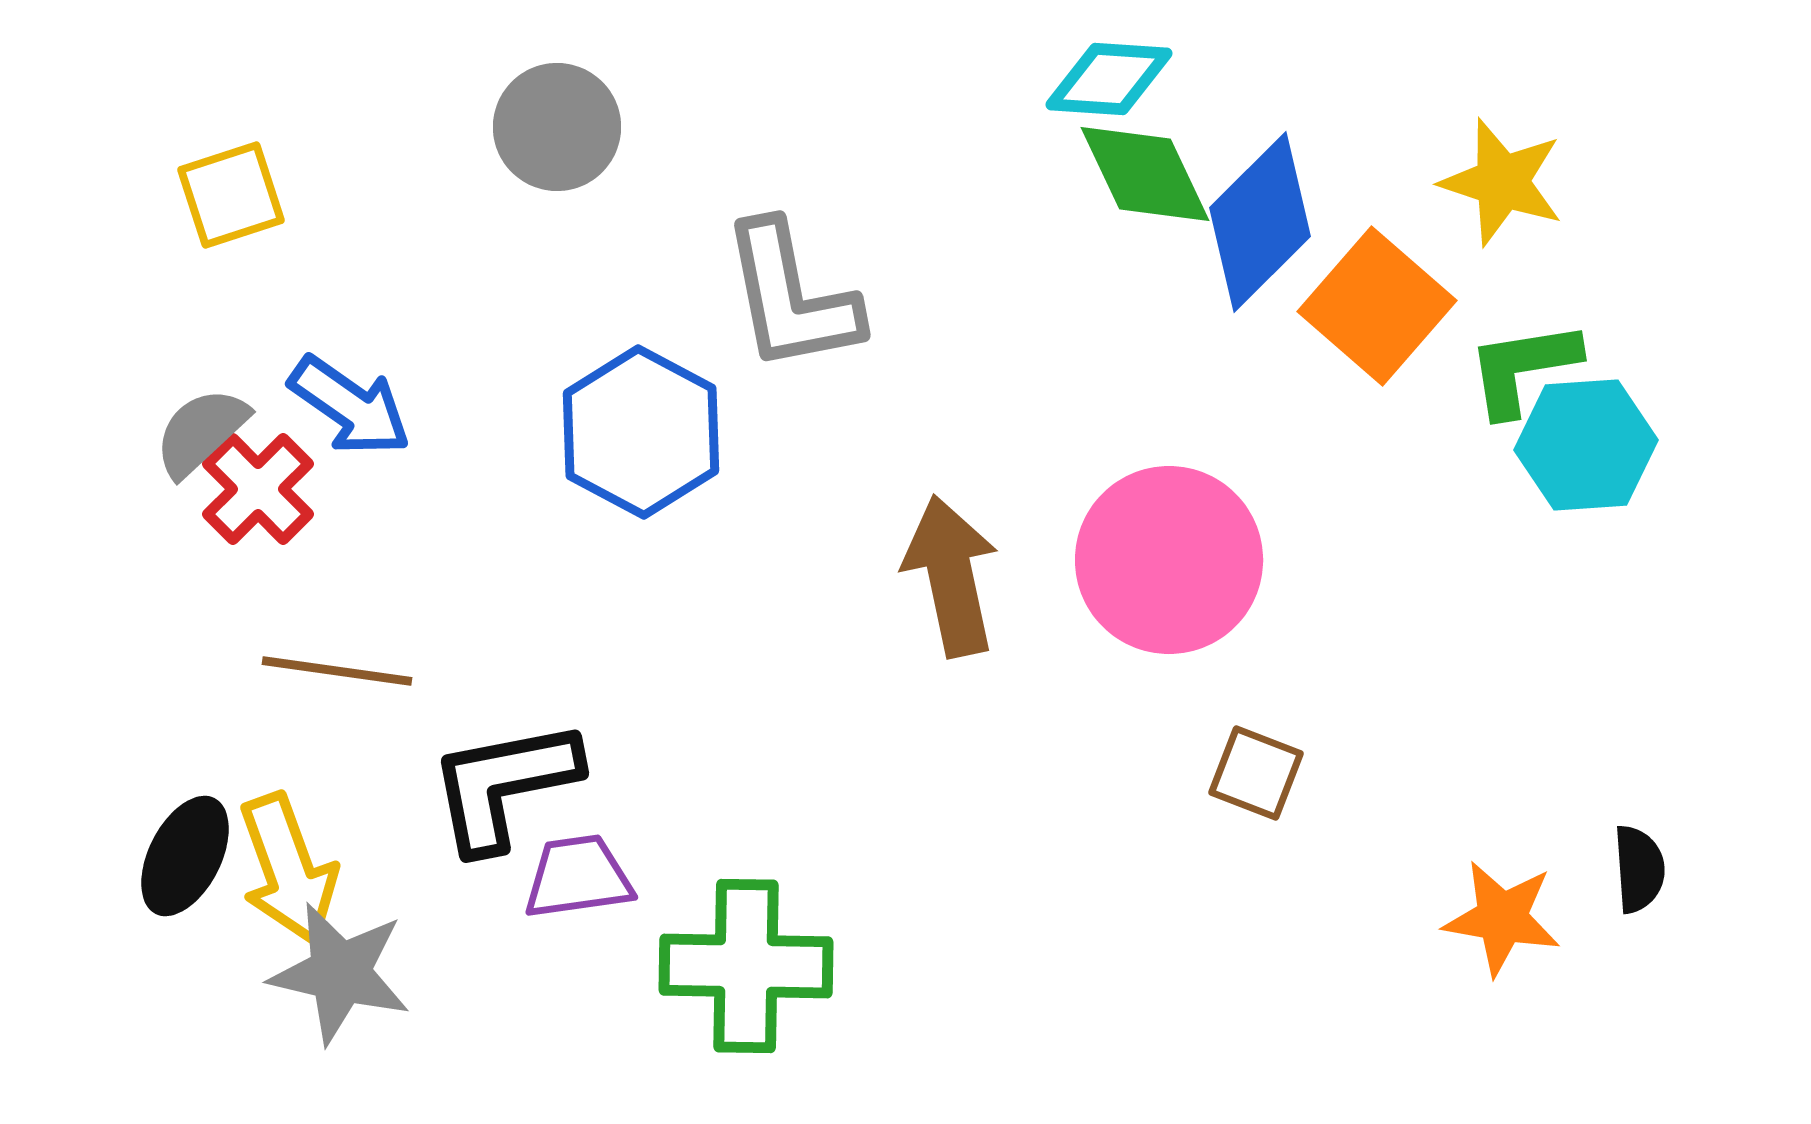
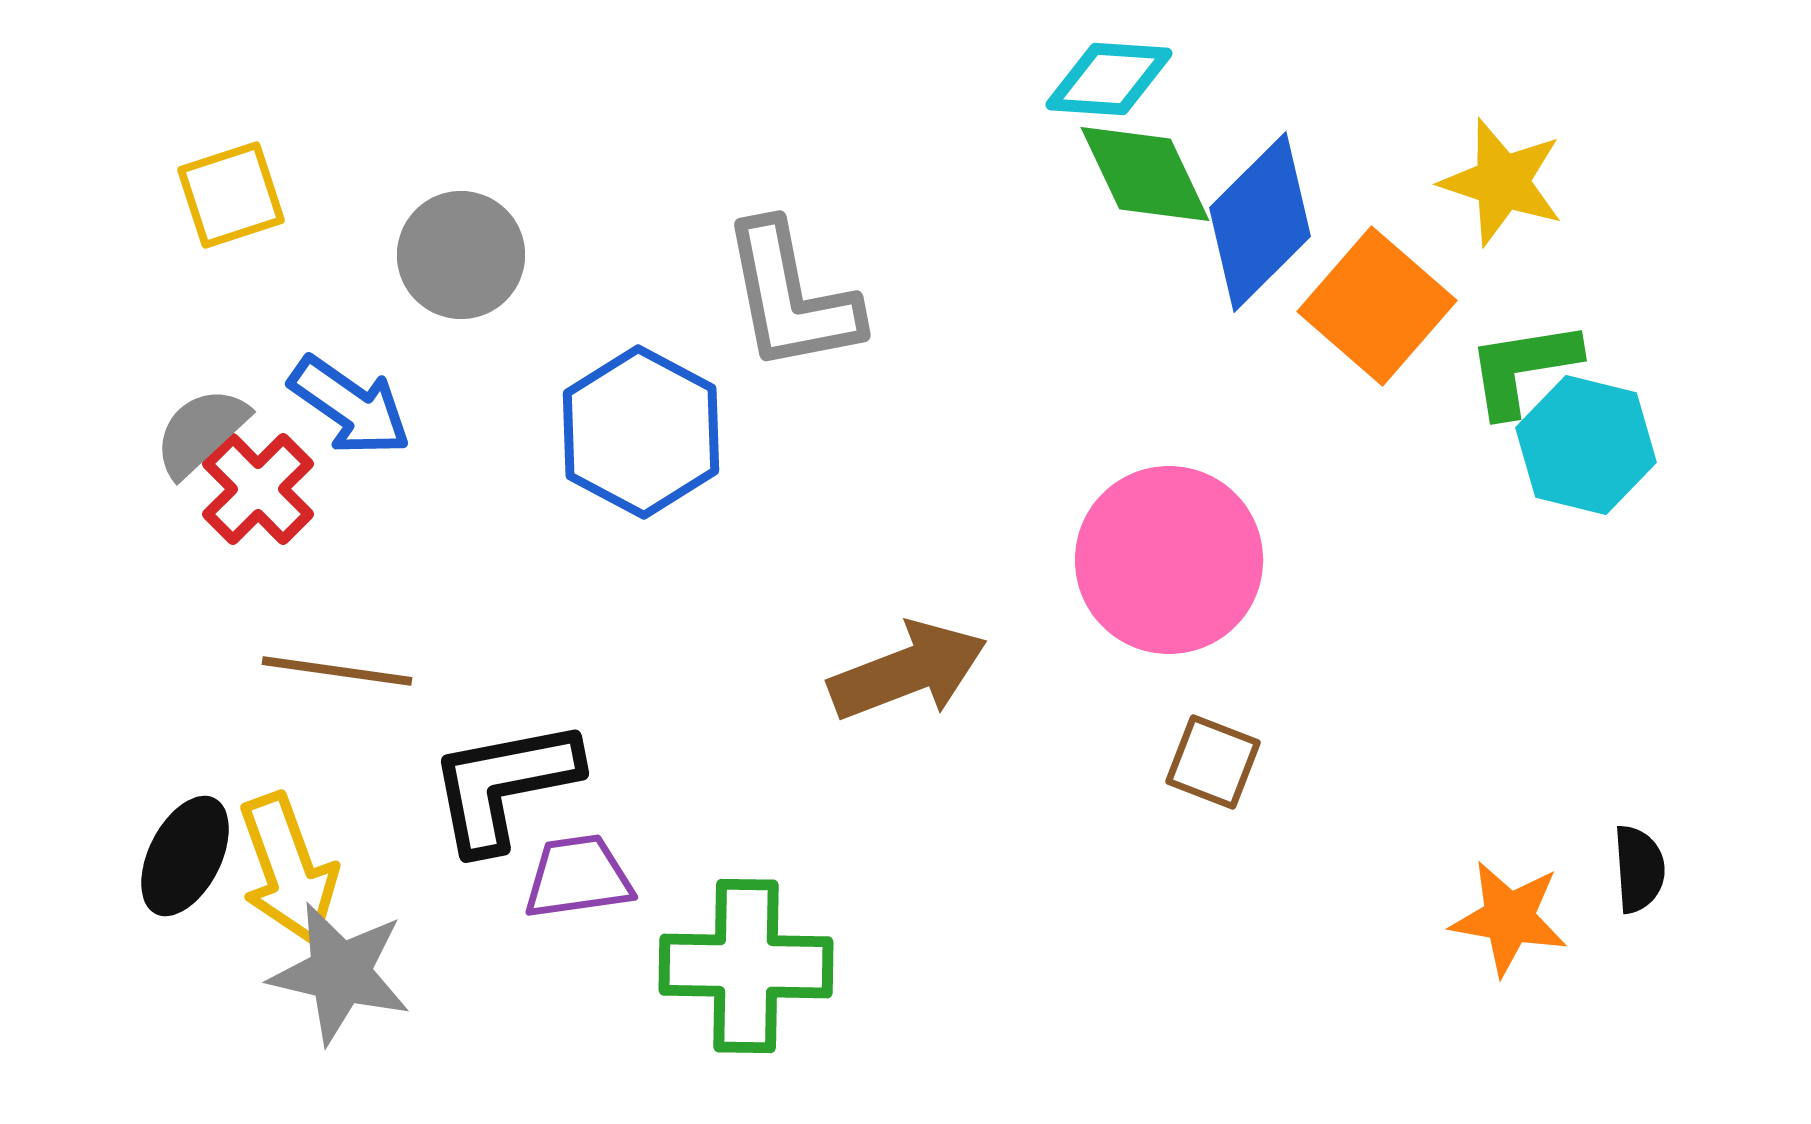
gray circle: moved 96 px left, 128 px down
cyan hexagon: rotated 18 degrees clockwise
brown arrow: moved 43 px left, 95 px down; rotated 81 degrees clockwise
brown square: moved 43 px left, 11 px up
orange star: moved 7 px right
